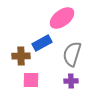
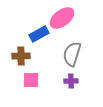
blue rectangle: moved 3 px left, 9 px up
